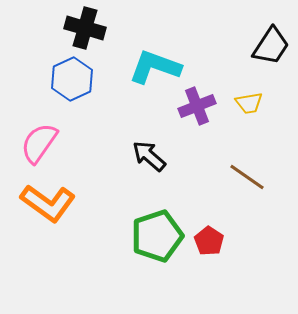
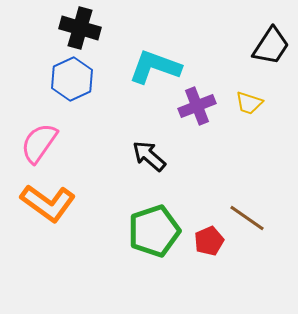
black cross: moved 5 px left
yellow trapezoid: rotated 28 degrees clockwise
brown line: moved 41 px down
green pentagon: moved 3 px left, 5 px up
red pentagon: rotated 16 degrees clockwise
